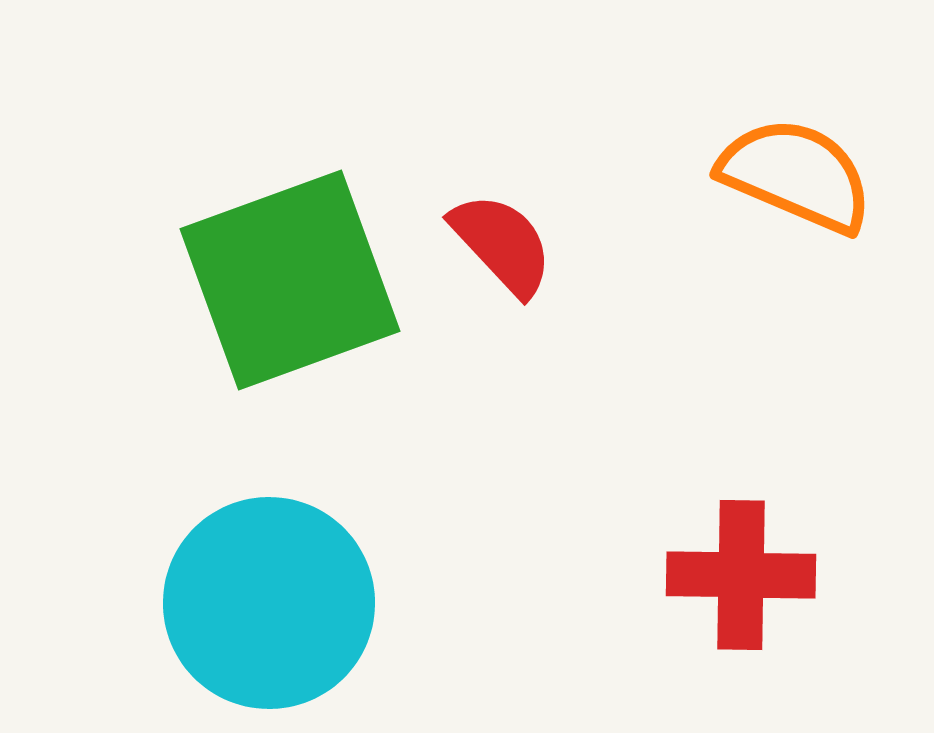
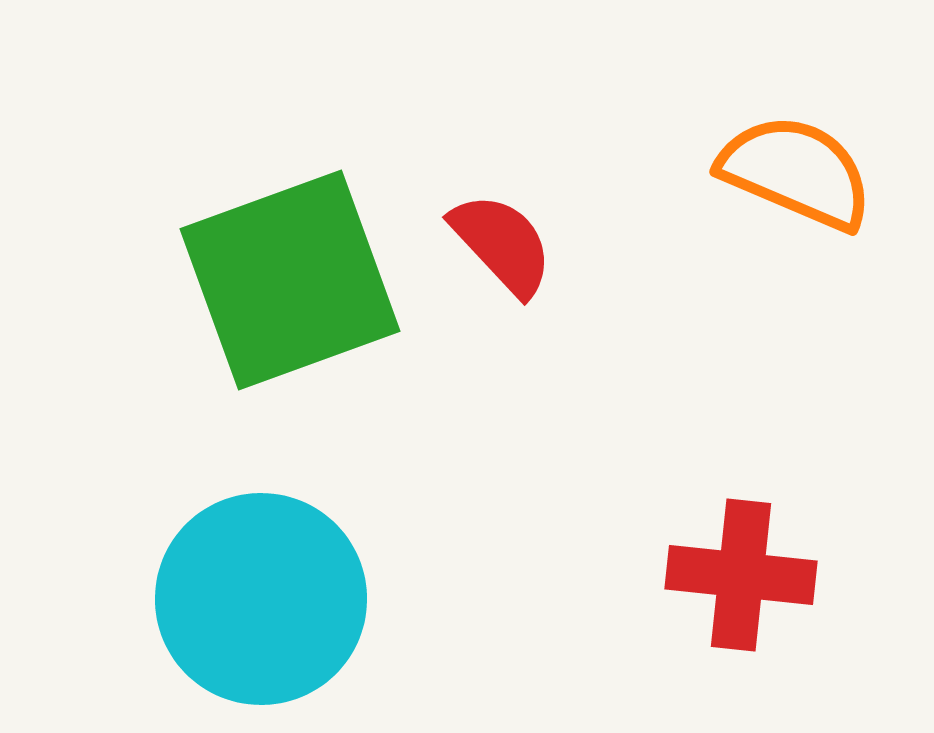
orange semicircle: moved 3 px up
red cross: rotated 5 degrees clockwise
cyan circle: moved 8 px left, 4 px up
